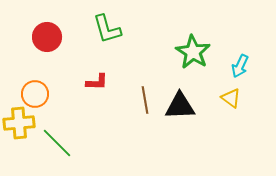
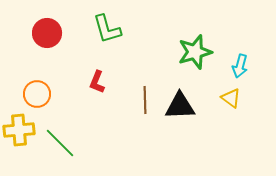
red circle: moved 4 px up
green star: moved 2 px right; rotated 24 degrees clockwise
cyan arrow: rotated 10 degrees counterclockwise
red L-shape: rotated 110 degrees clockwise
orange circle: moved 2 px right
brown line: rotated 8 degrees clockwise
yellow cross: moved 7 px down
green line: moved 3 px right
